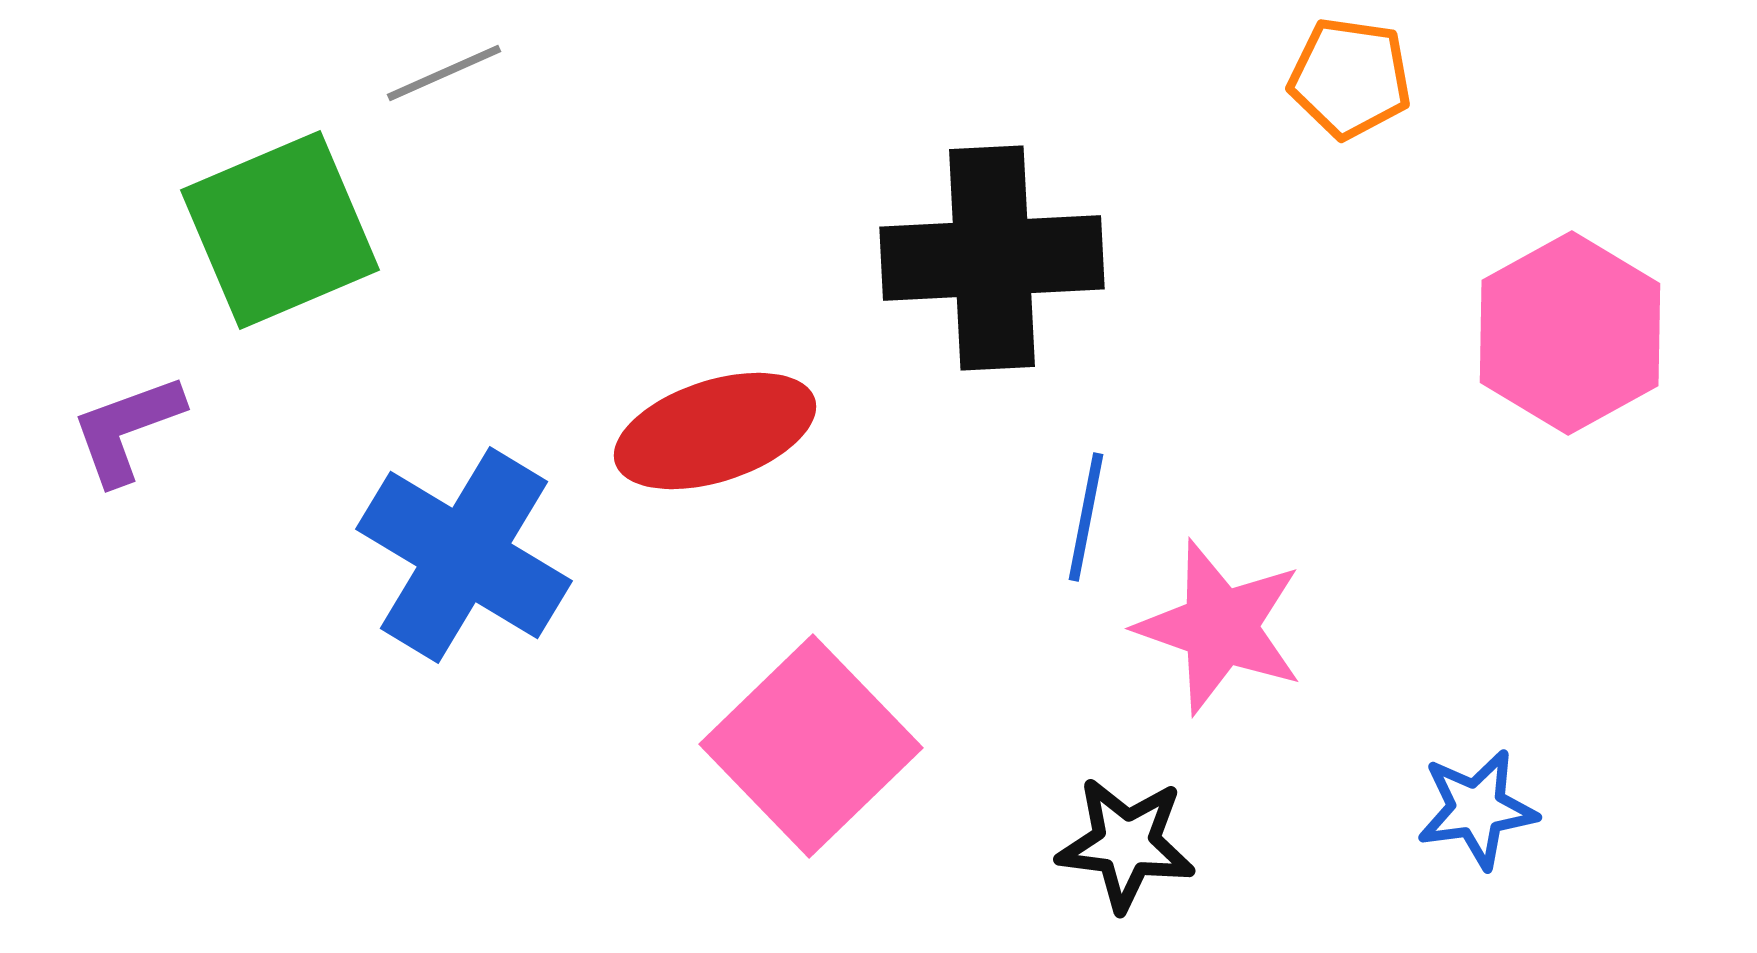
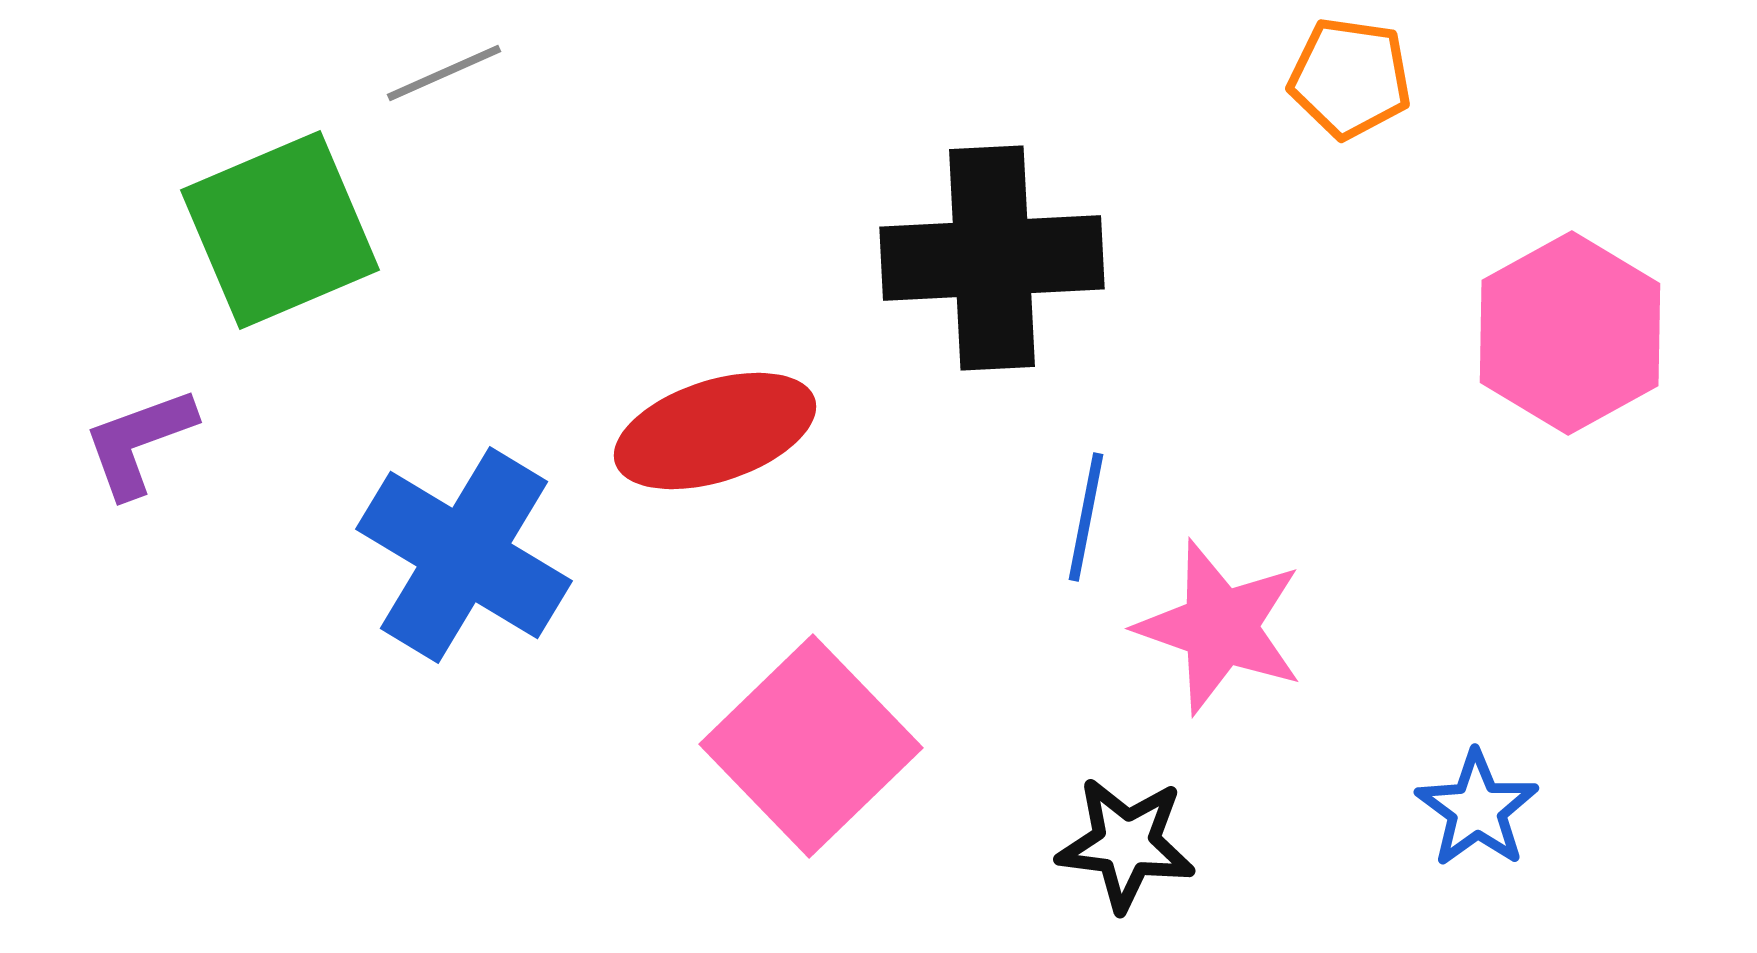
purple L-shape: moved 12 px right, 13 px down
blue star: rotated 28 degrees counterclockwise
